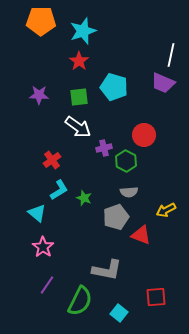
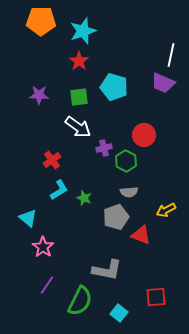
cyan triangle: moved 9 px left, 5 px down
